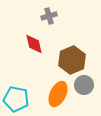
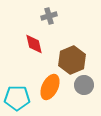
orange ellipse: moved 8 px left, 7 px up
cyan pentagon: moved 1 px right, 1 px up; rotated 10 degrees counterclockwise
